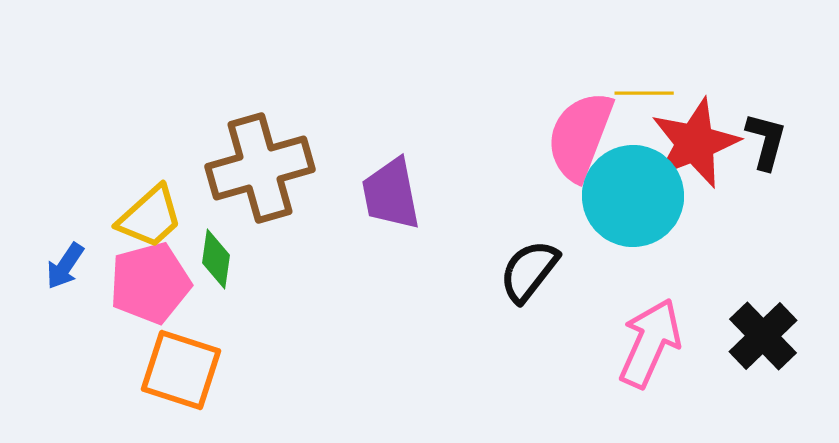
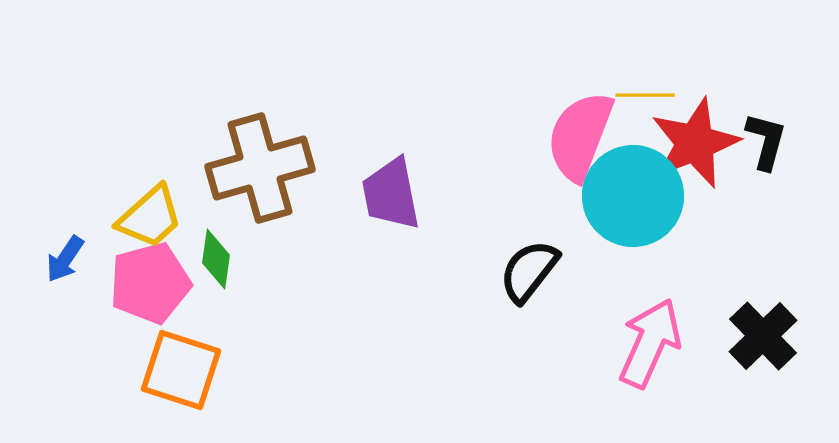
yellow line: moved 1 px right, 2 px down
blue arrow: moved 7 px up
